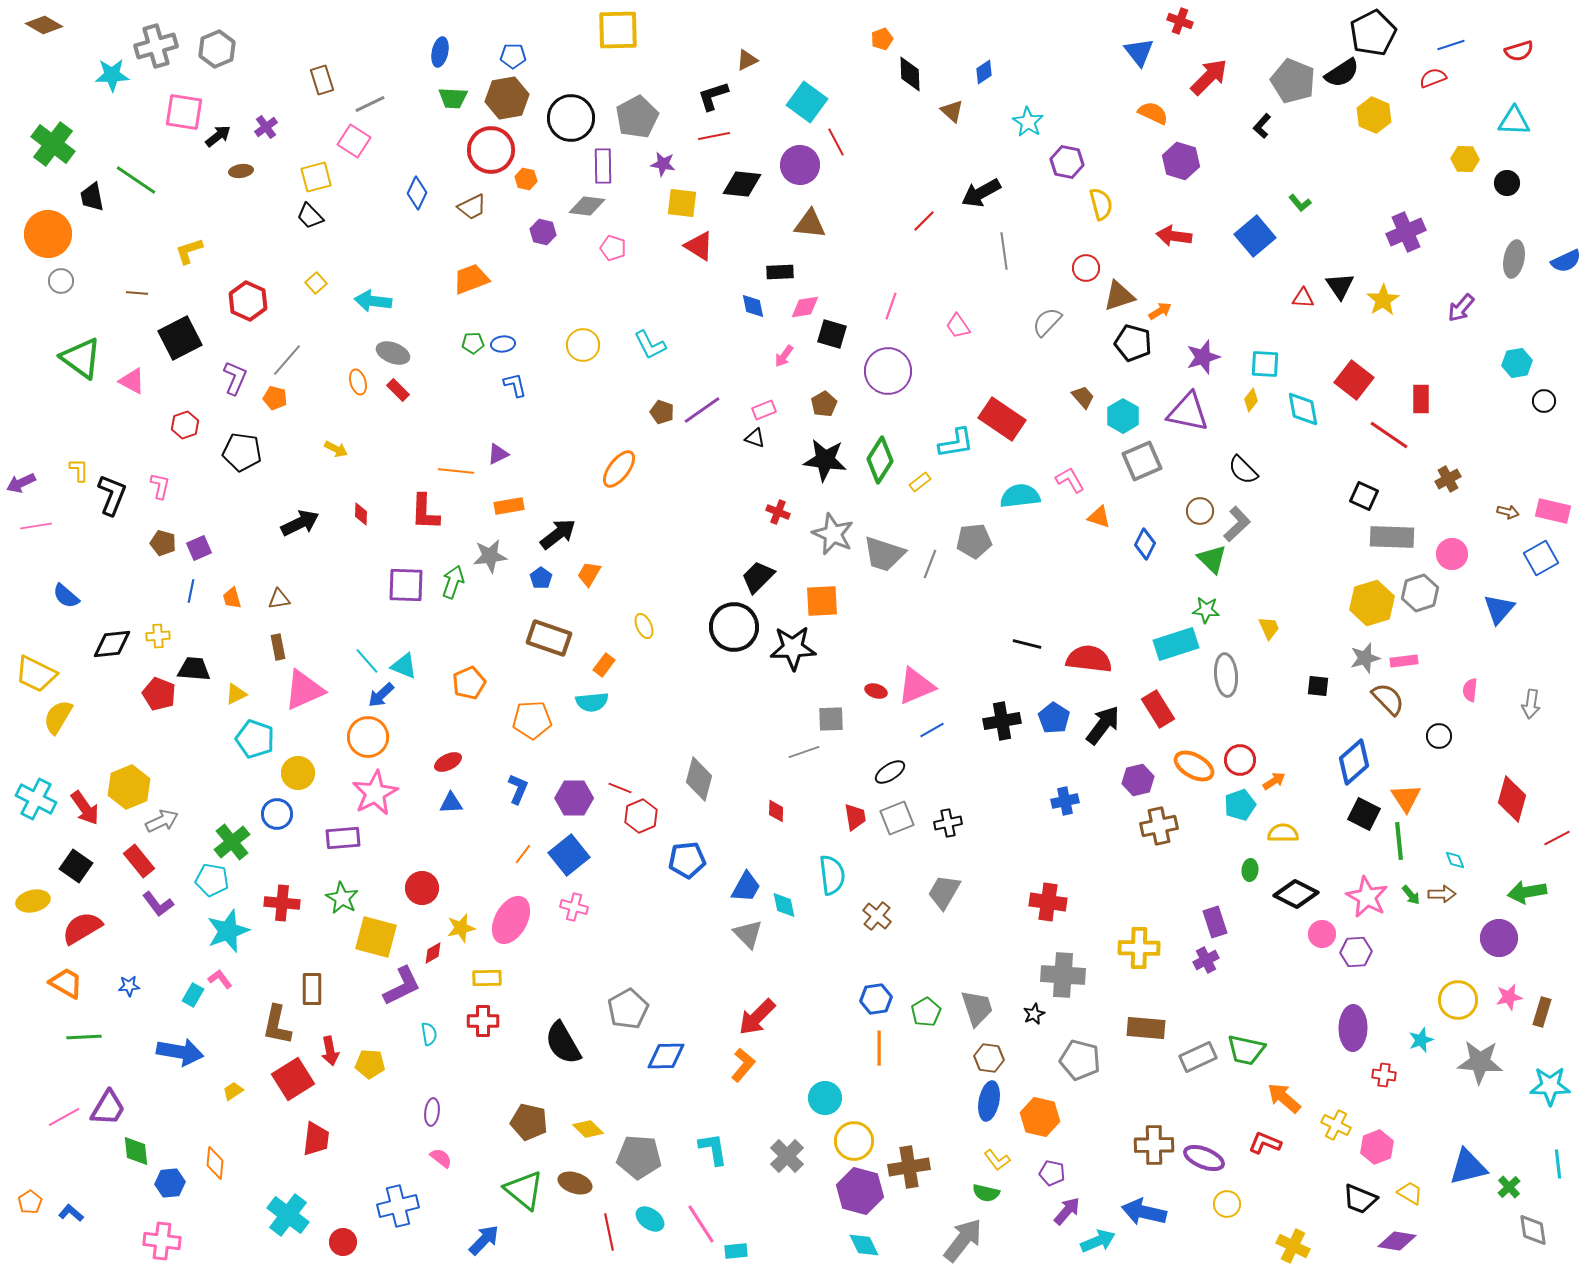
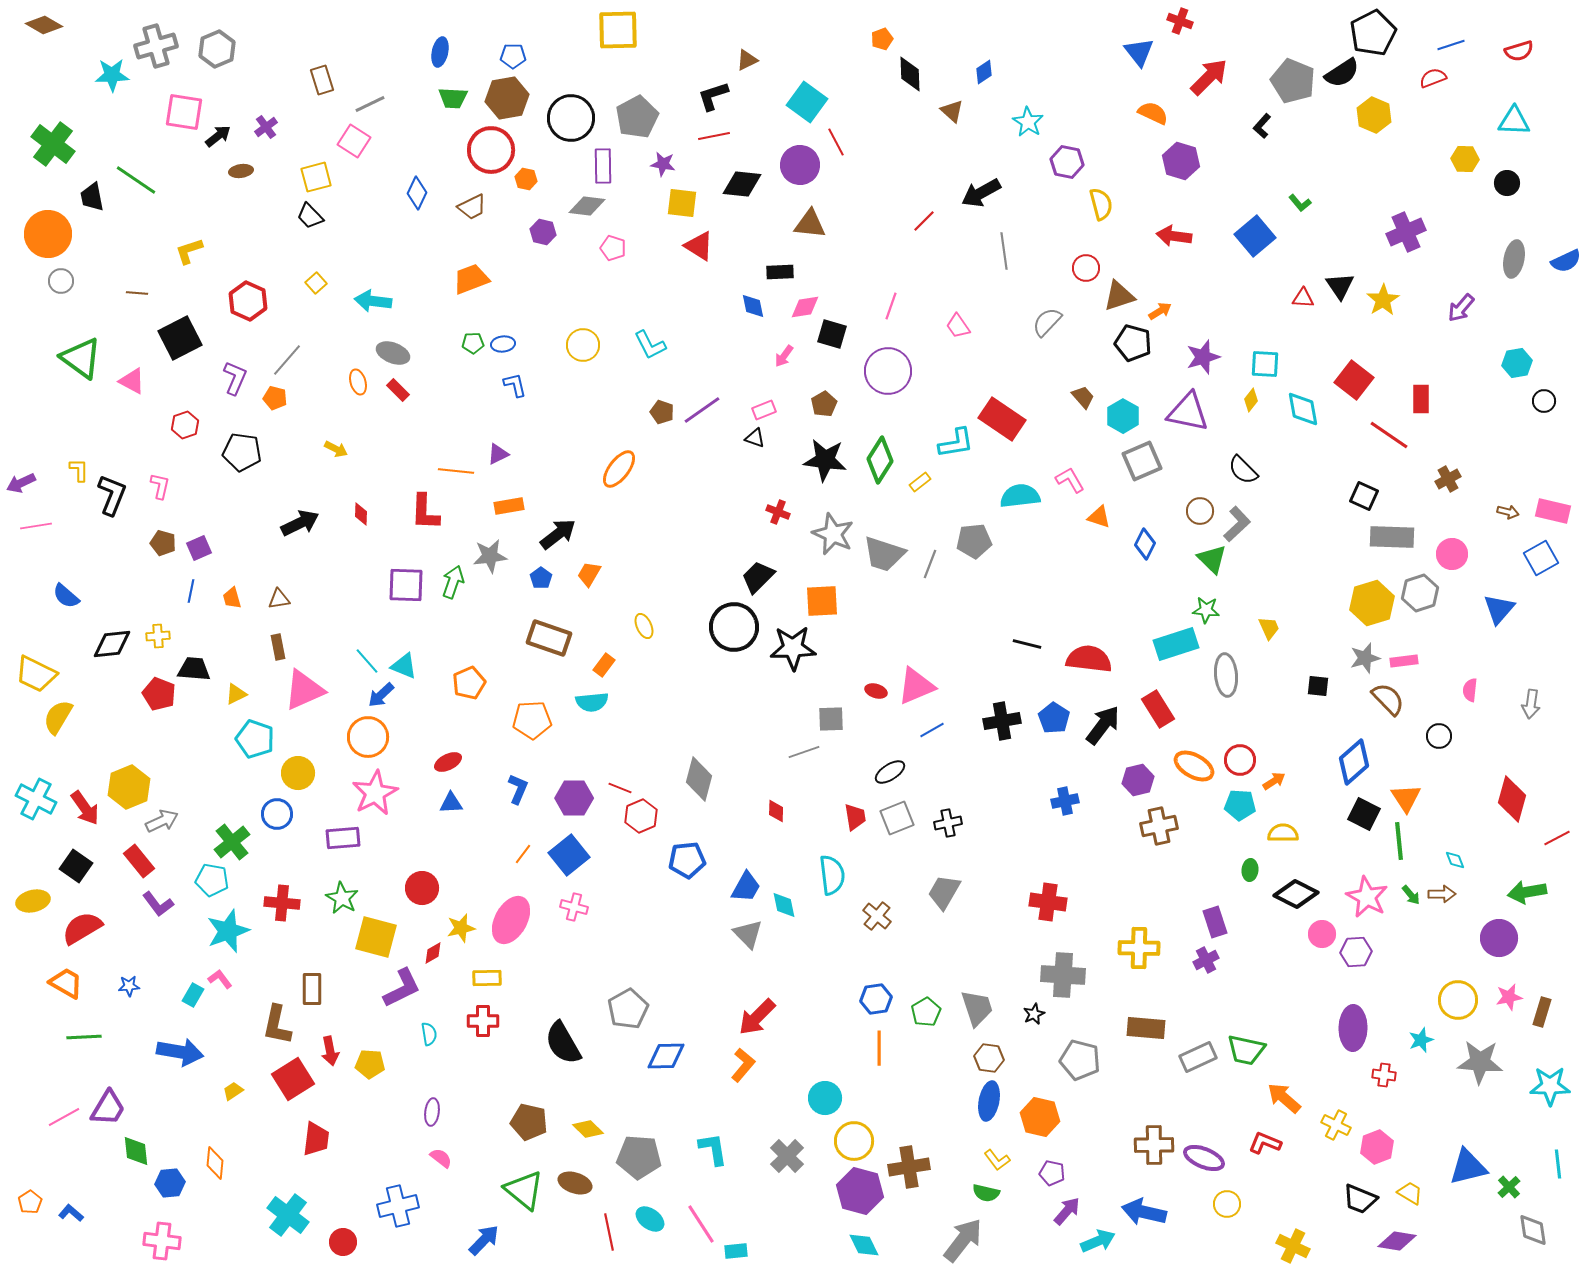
cyan pentagon at (1240, 805): rotated 24 degrees clockwise
purple L-shape at (402, 986): moved 2 px down
